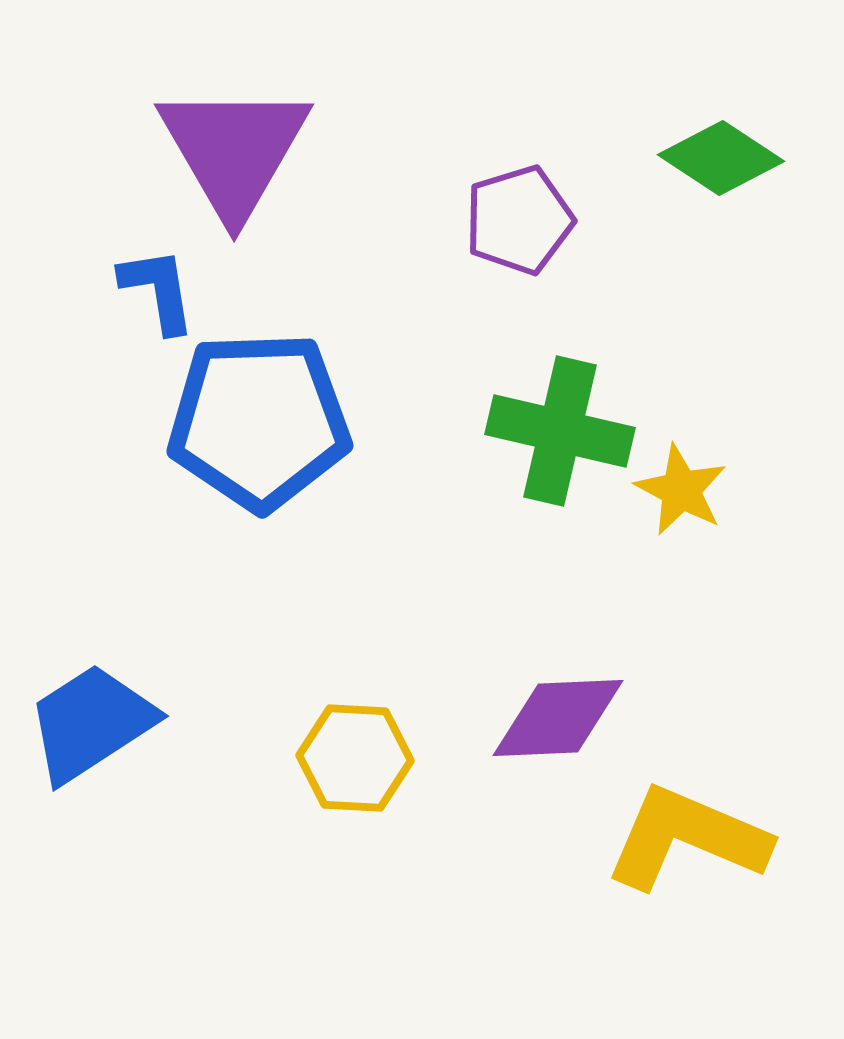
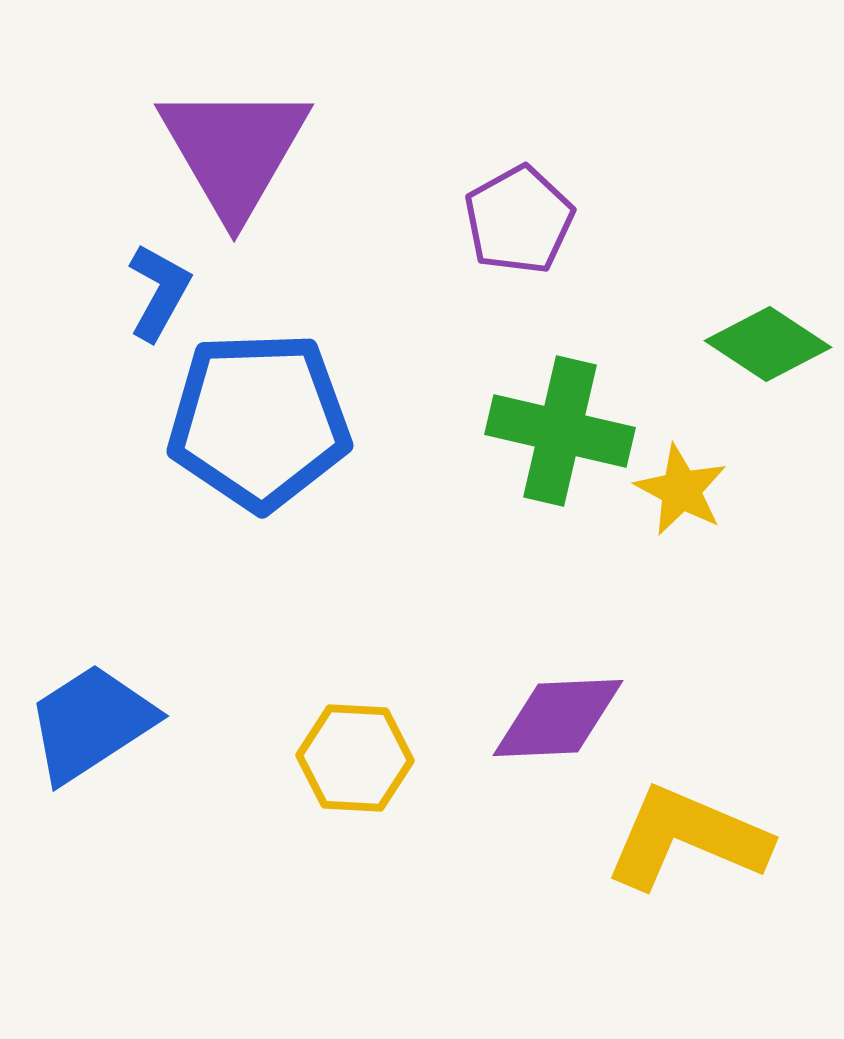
green diamond: moved 47 px right, 186 px down
purple pentagon: rotated 12 degrees counterclockwise
blue L-shape: moved 1 px right, 2 px down; rotated 38 degrees clockwise
